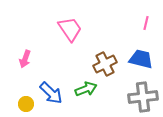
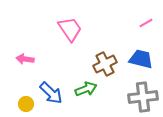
pink line: rotated 48 degrees clockwise
pink arrow: rotated 78 degrees clockwise
